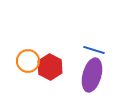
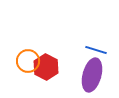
blue line: moved 2 px right
red hexagon: moved 4 px left
